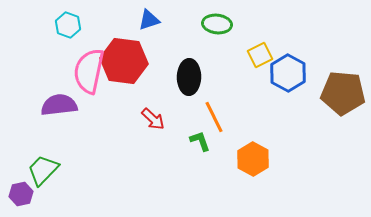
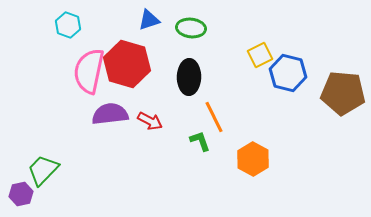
green ellipse: moved 26 px left, 4 px down
red hexagon: moved 3 px right, 3 px down; rotated 9 degrees clockwise
blue hexagon: rotated 15 degrees counterclockwise
purple semicircle: moved 51 px right, 9 px down
red arrow: moved 3 px left, 2 px down; rotated 15 degrees counterclockwise
